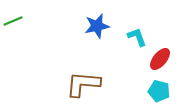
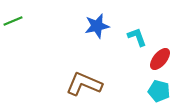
brown L-shape: moved 1 px right; rotated 18 degrees clockwise
